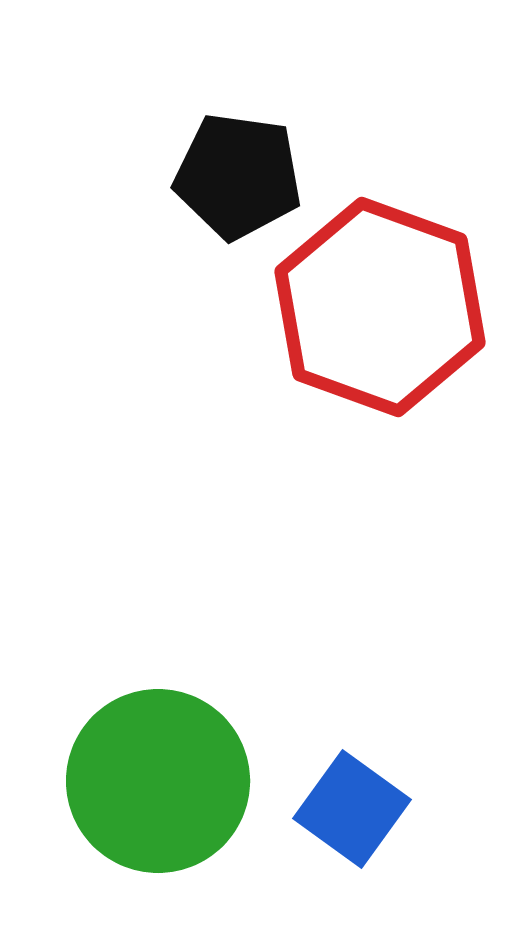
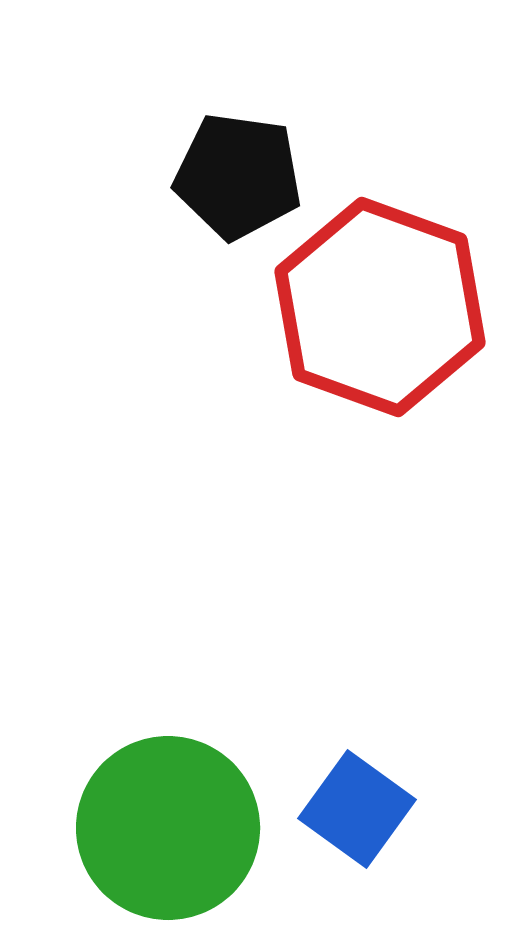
green circle: moved 10 px right, 47 px down
blue square: moved 5 px right
